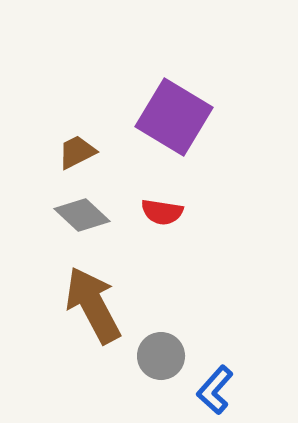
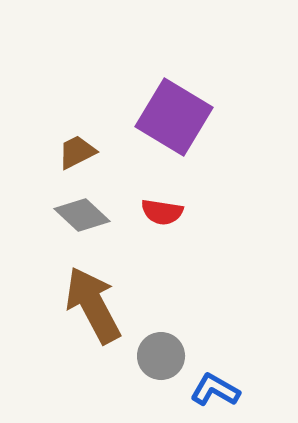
blue L-shape: rotated 78 degrees clockwise
